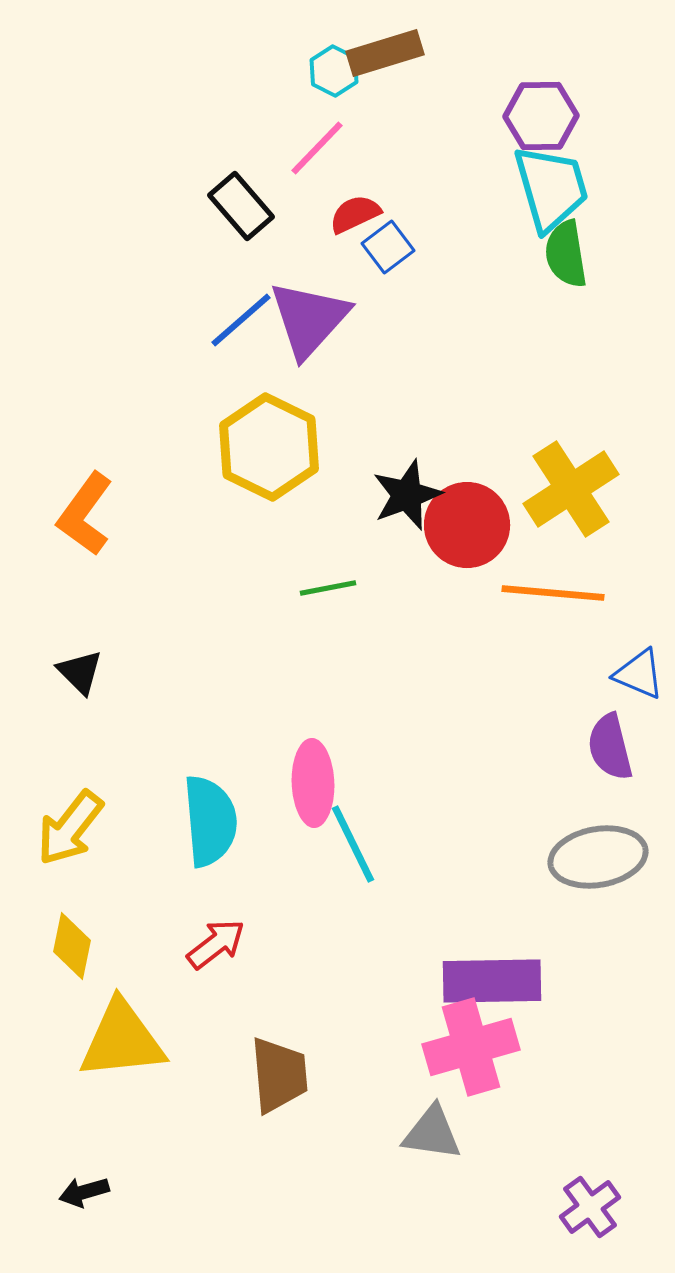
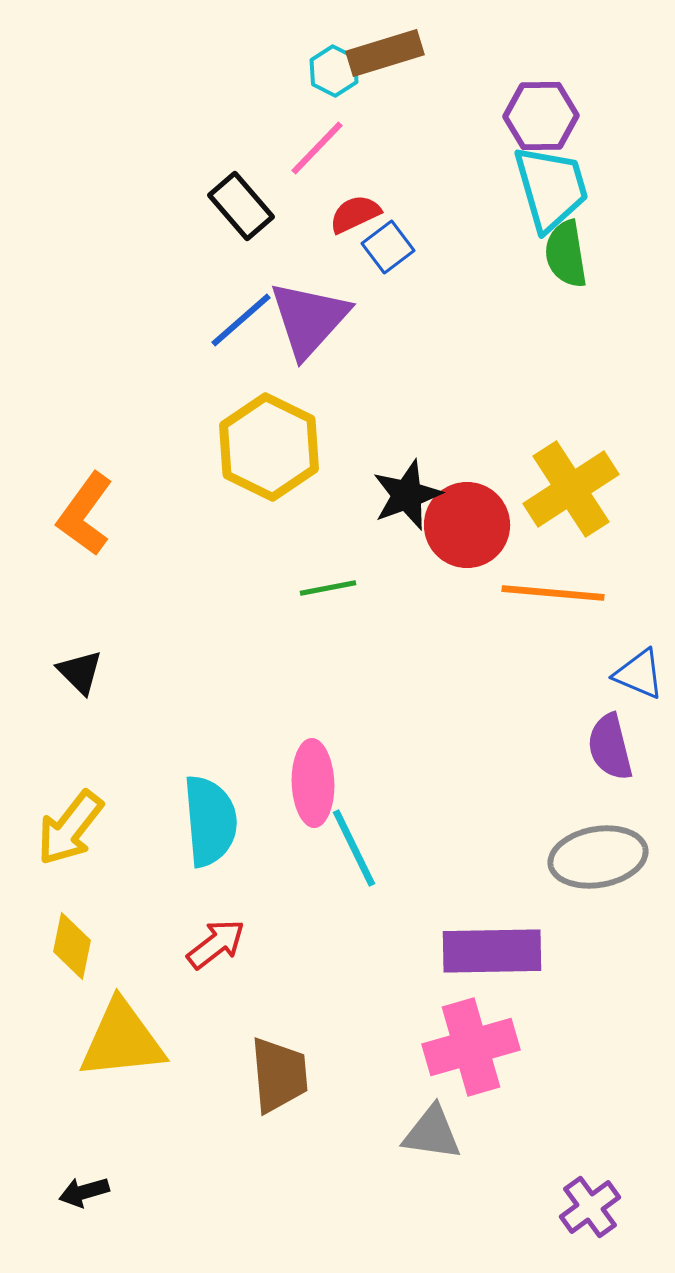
cyan line: moved 1 px right, 4 px down
purple rectangle: moved 30 px up
